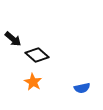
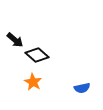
black arrow: moved 2 px right, 1 px down
